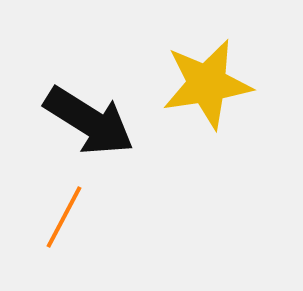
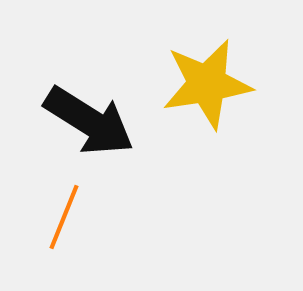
orange line: rotated 6 degrees counterclockwise
